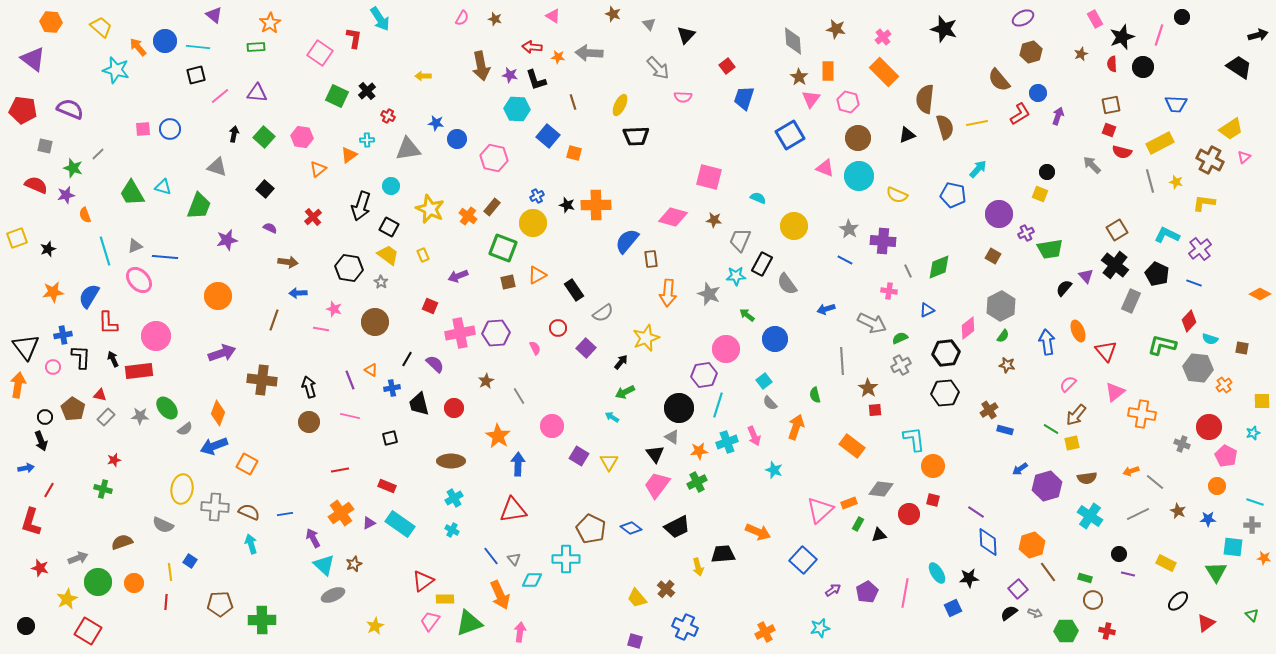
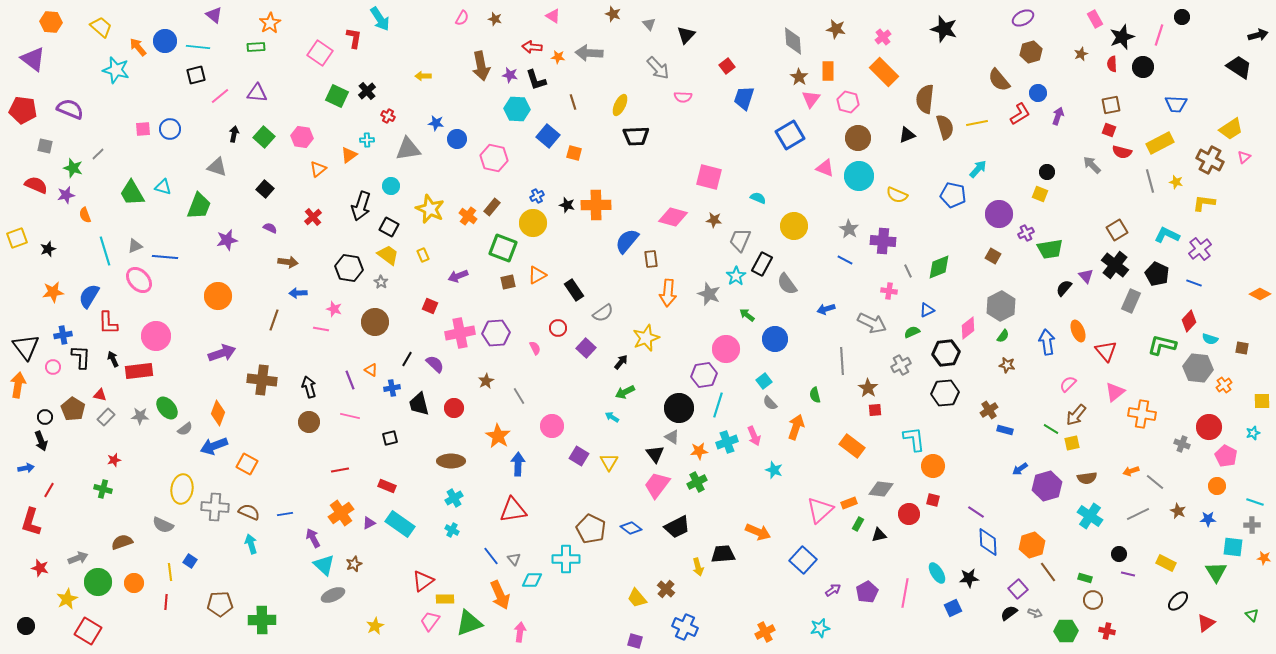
cyan star at (736, 276): rotated 30 degrees counterclockwise
green semicircle at (900, 338): moved 12 px right, 6 px up
